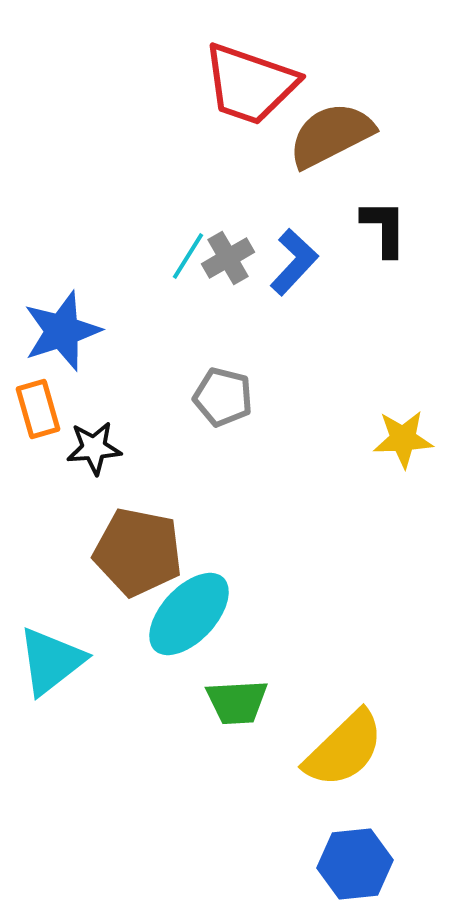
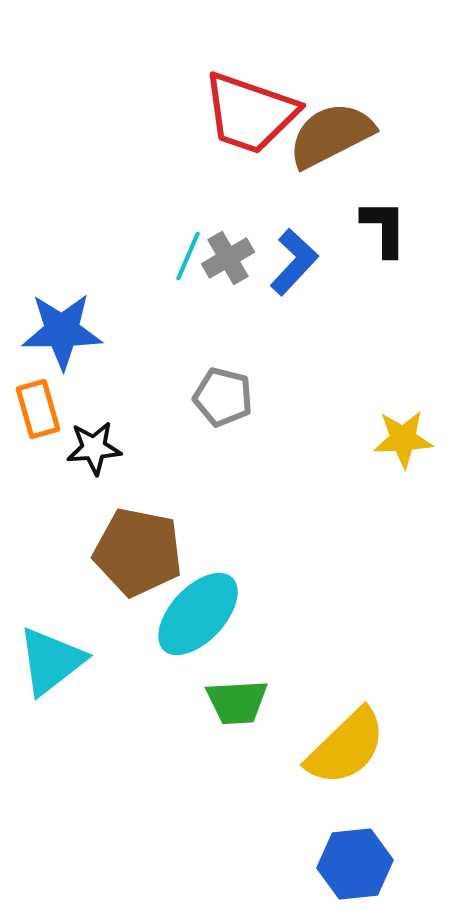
red trapezoid: moved 29 px down
cyan line: rotated 9 degrees counterclockwise
blue star: rotated 18 degrees clockwise
cyan ellipse: moved 9 px right
yellow semicircle: moved 2 px right, 2 px up
